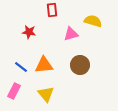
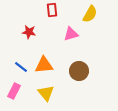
yellow semicircle: moved 3 px left, 7 px up; rotated 102 degrees clockwise
brown circle: moved 1 px left, 6 px down
yellow triangle: moved 1 px up
